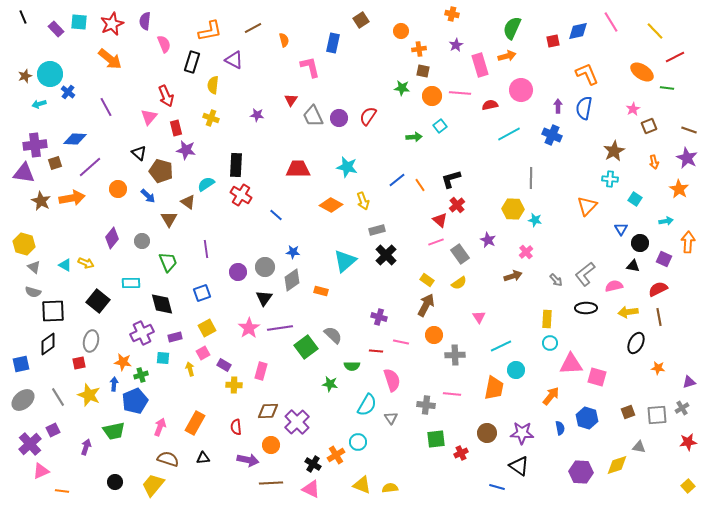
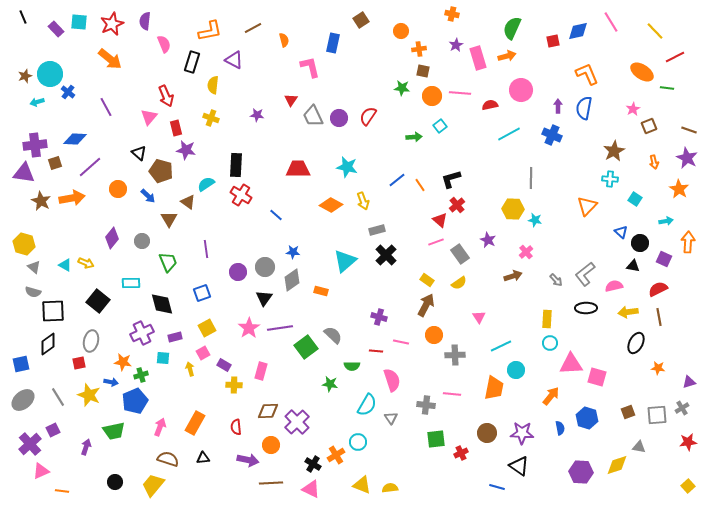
pink rectangle at (480, 65): moved 2 px left, 7 px up
cyan arrow at (39, 104): moved 2 px left, 2 px up
blue triangle at (621, 229): moved 3 px down; rotated 16 degrees counterclockwise
blue arrow at (114, 384): moved 3 px left, 2 px up; rotated 96 degrees clockwise
